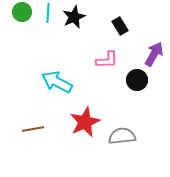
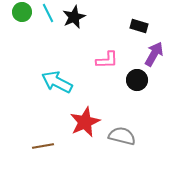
cyan line: rotated 30 degrees counterclockwise
black rectangle: moved 19 px right; rotated 42 degrees counterclockwise
brown line: moved 10 px right, 17 px down
gray semicircle: rotated 20 degrees clockwise
